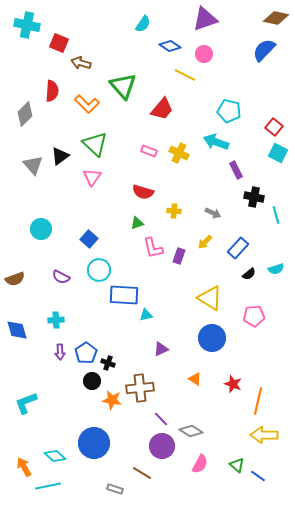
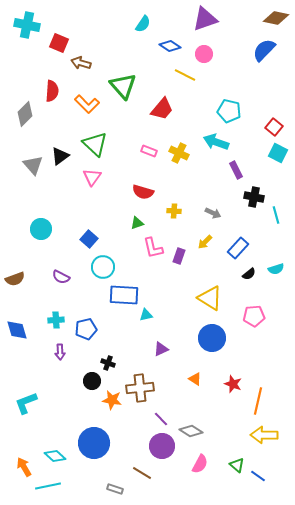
cyan circle at (99, 270): moved 4 px right, 3 px up
blue pentagon at (86, 353): moved 24 px up; rotated 20 degrees clockwise
